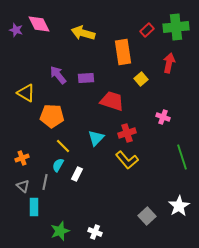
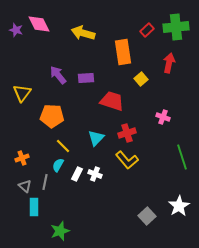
yellow triangle: moved 4 px left; rotated 36 degrees clockwise
gray triangle: moved 2 px right
white cross: moved 58 px up
